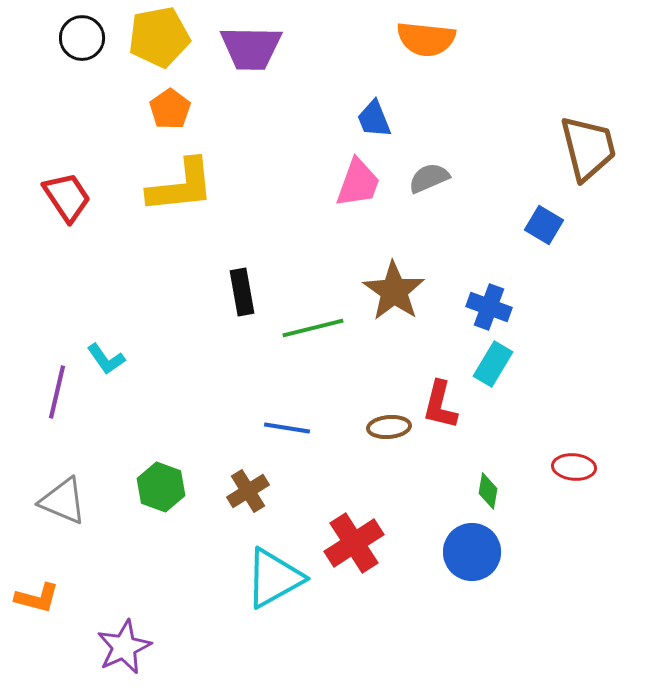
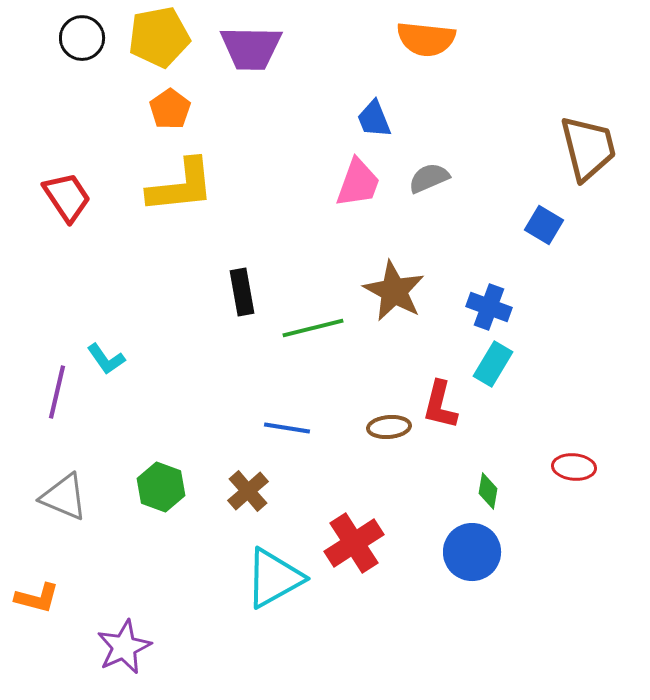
brown star: rotated 6 degrees counterclockwise
brown cross: rotated 9 degrees counterclockwise
gray triangle: moved 1 px right, 4 px up
